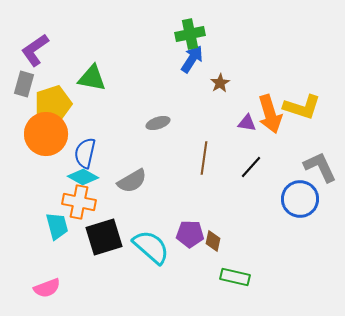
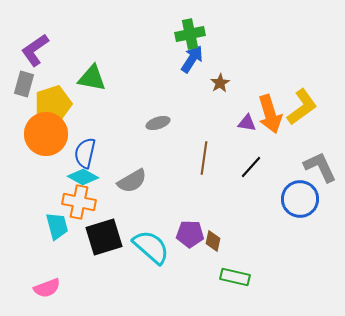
yellow L-shape: rotated 54 degrees counterclockwise
